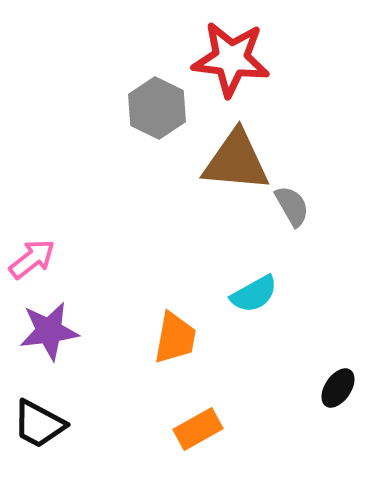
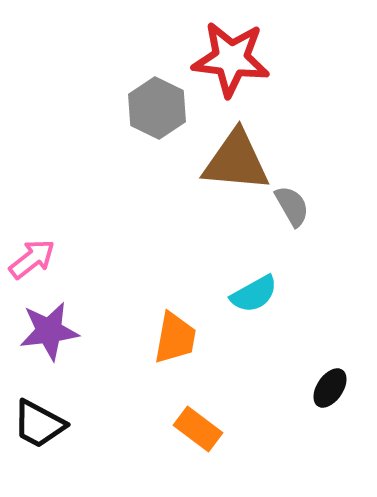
black ellipse: moved 8 px left
orange rectangle: rotated 66 degrees clockwise
